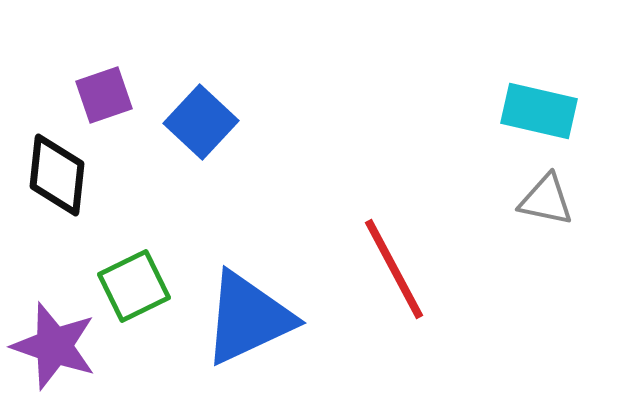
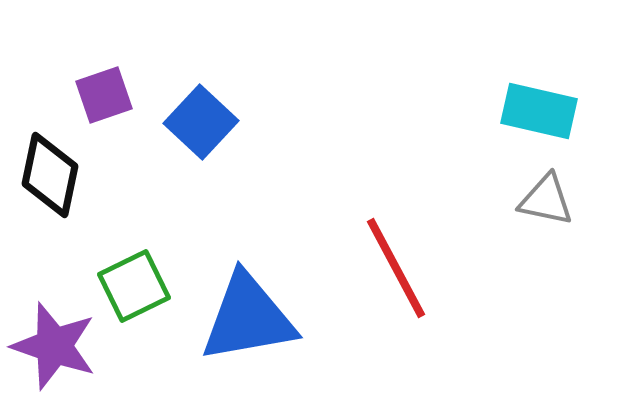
black diamond: moved 7 px left; rotated 6 degrees clockwise
red line: moved 2 px right, 1 px up
blue triangle: rotated 15 degrees clockwise
